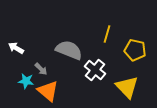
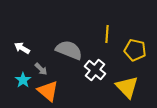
yellow line: rotated 12 degrees counterclockwise
white arrow: moved 6 px right
cyan star: moved 3 px left, 1 px up; rotated 28 degrees clockwise
